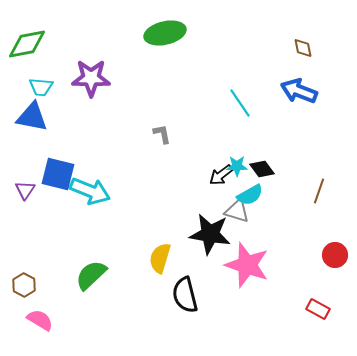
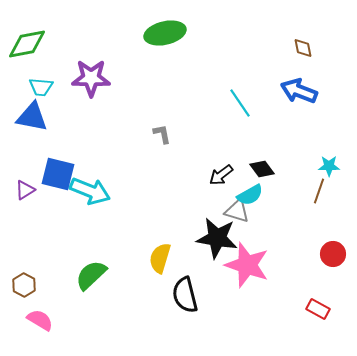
cyan star: moved 92 px right
purple triangle: rotated 25 degrees clockwise
black star: moved 7 px right, 4 px down
red circle: moved 2 px left, 1 px up
